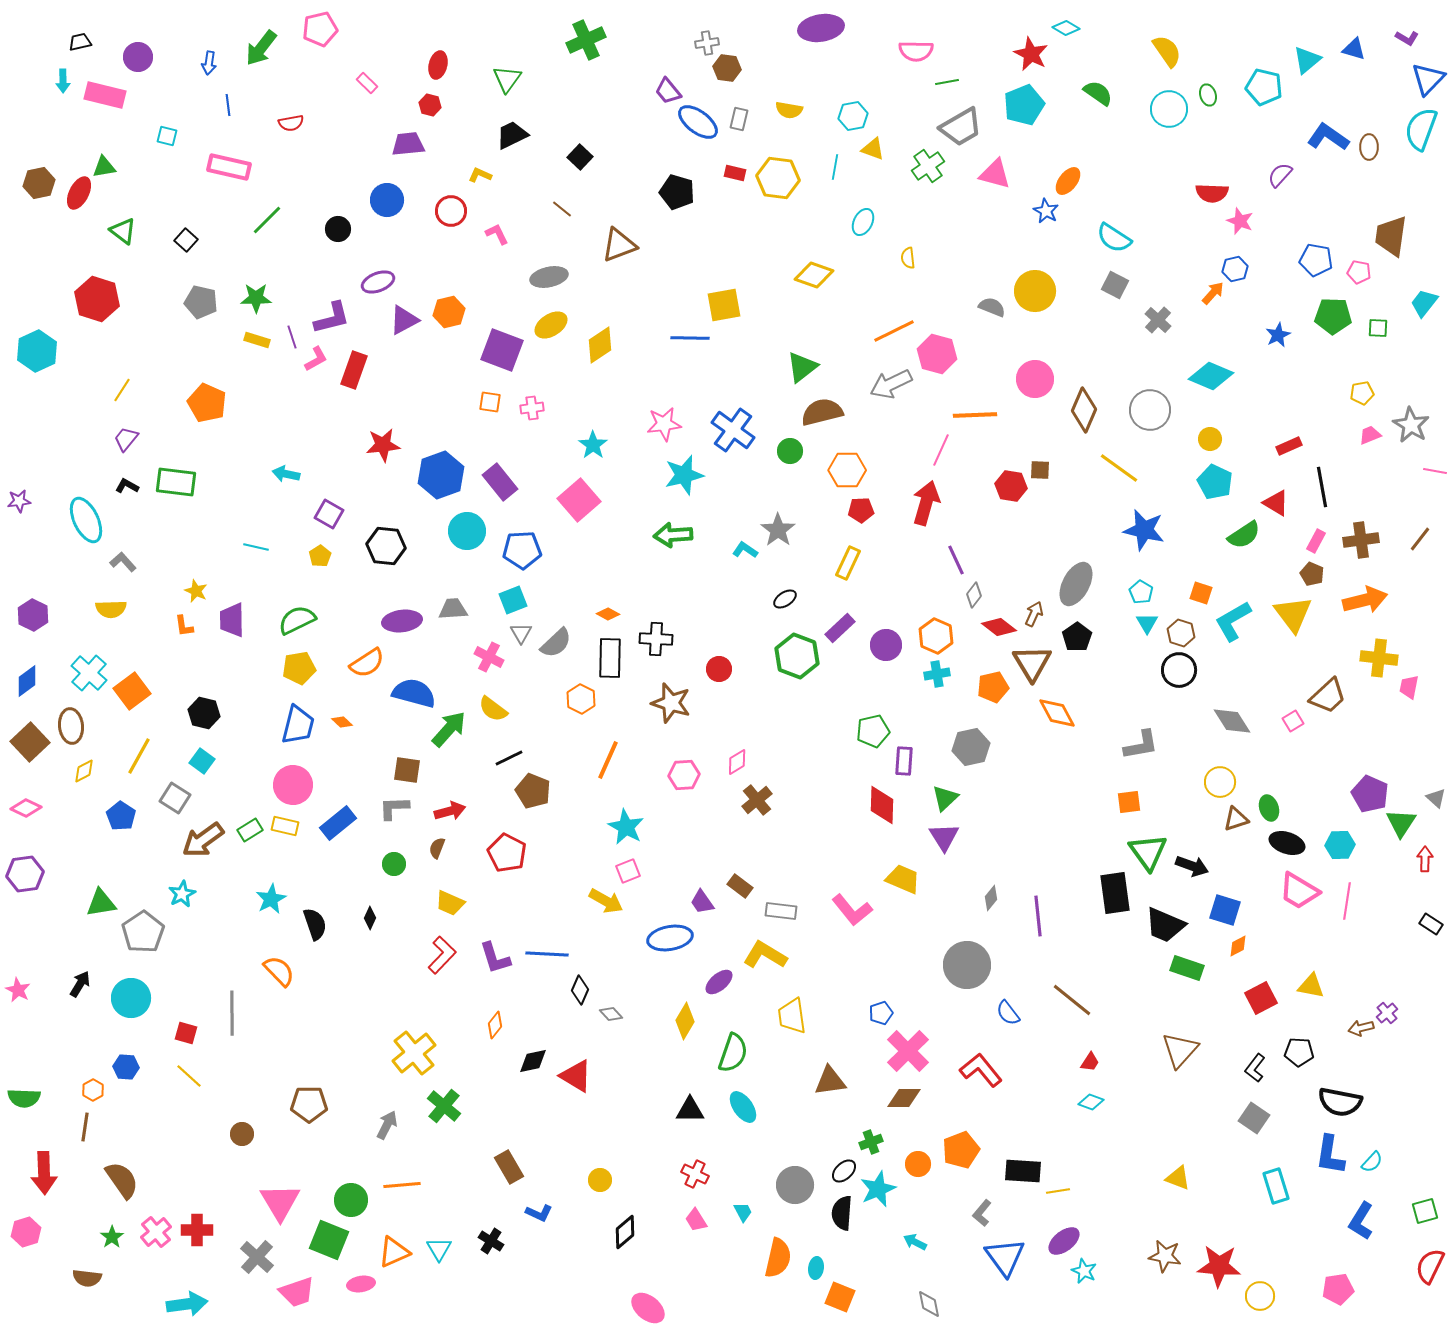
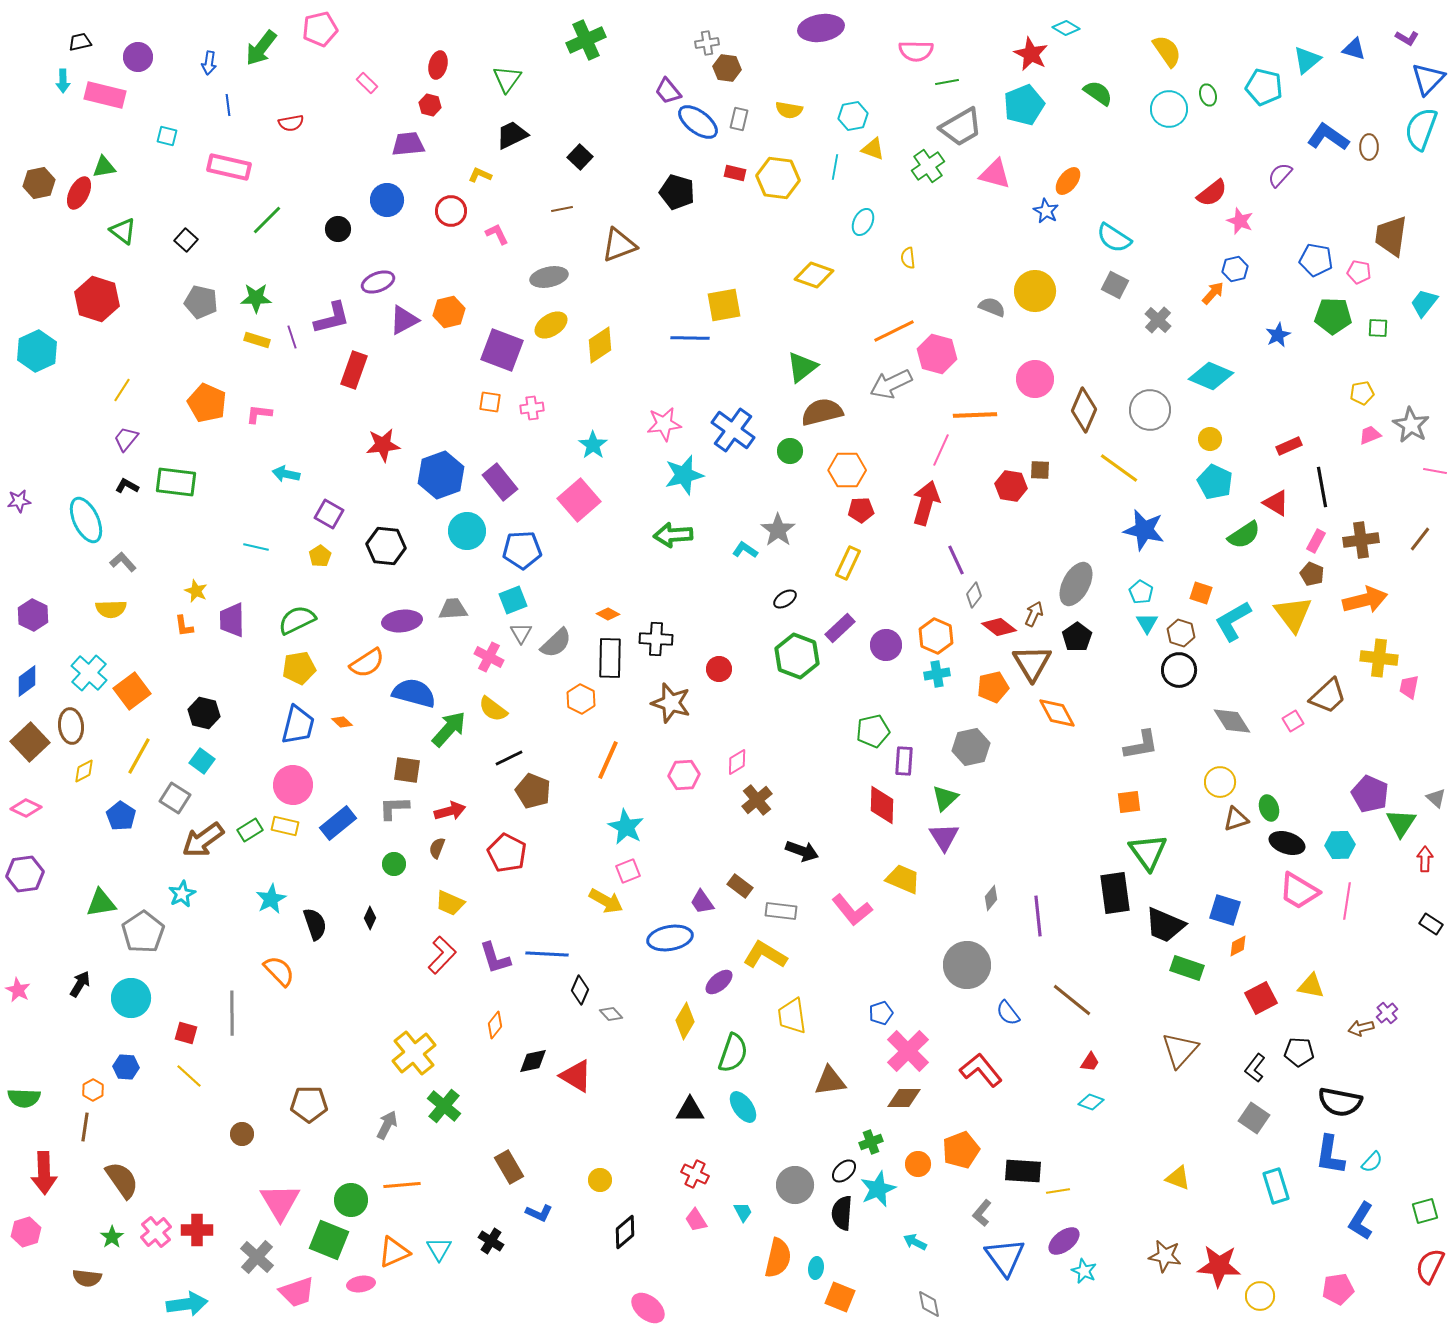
red semicircle at (1212, 193): rotated 40 degrees counterclockwise
brown line at (562, 209): rotated 50 degrees counterclockwise
pink L-shape at (316, 359): moved 57 px left, 55 px down; rotated 144 degrees counterclockwise
black arrow at (1192, 866): moved 390 px left, 15 px up
